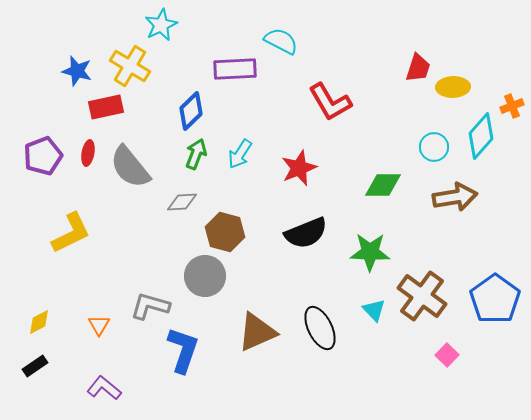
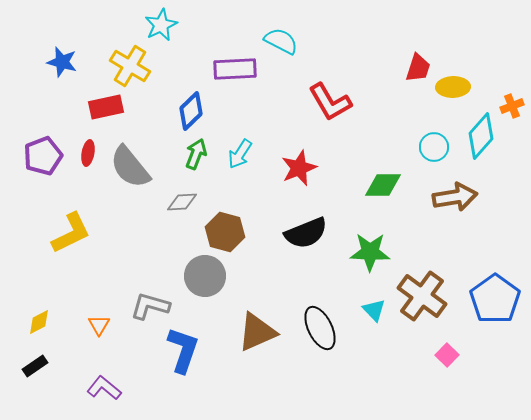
blue star: moved 15 px left, 9 px up
